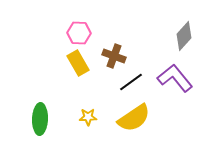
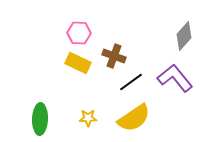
yellow rectangle: rotated 35 degrees counterclockwise
yellow star: moved 1 px down
